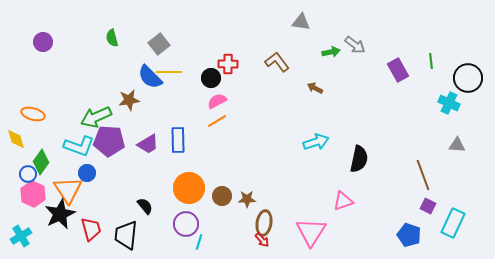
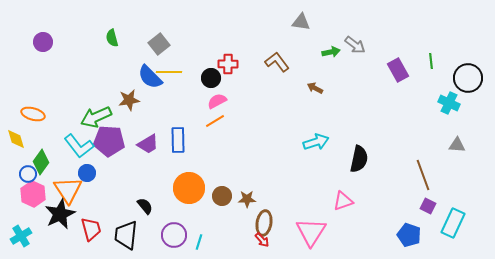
orange line at (217, 121): moved 2 px left
cyan L-shape at (79, 146): rotated 32 degrees clockwise
purple circle at (186, 224): moved 12 px left, 11 px down
